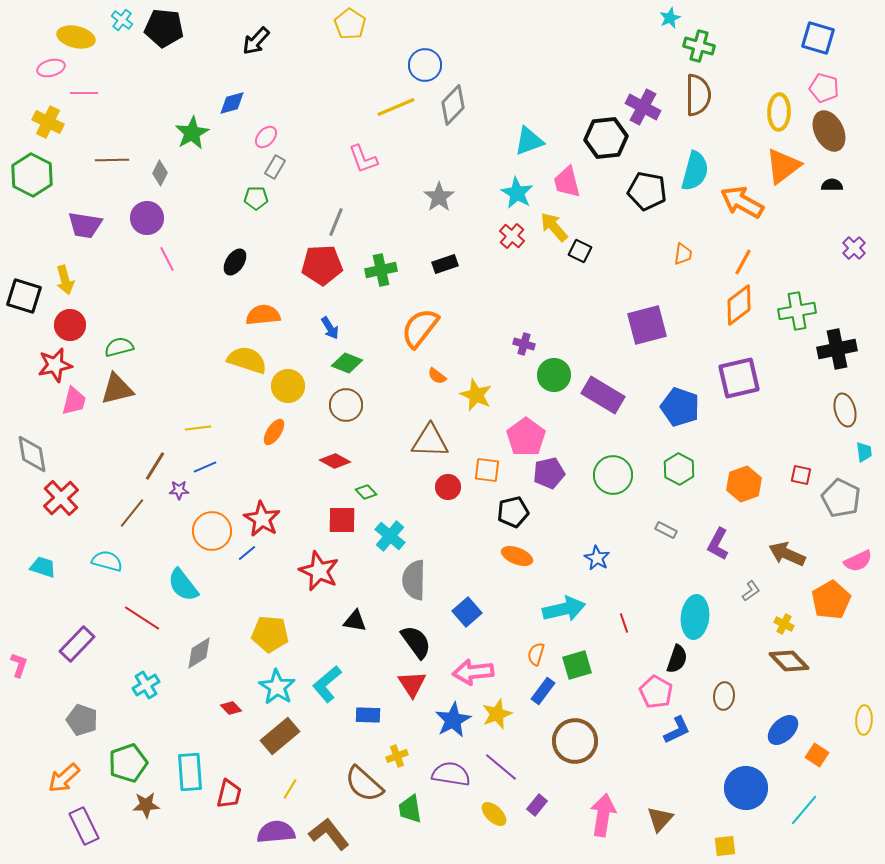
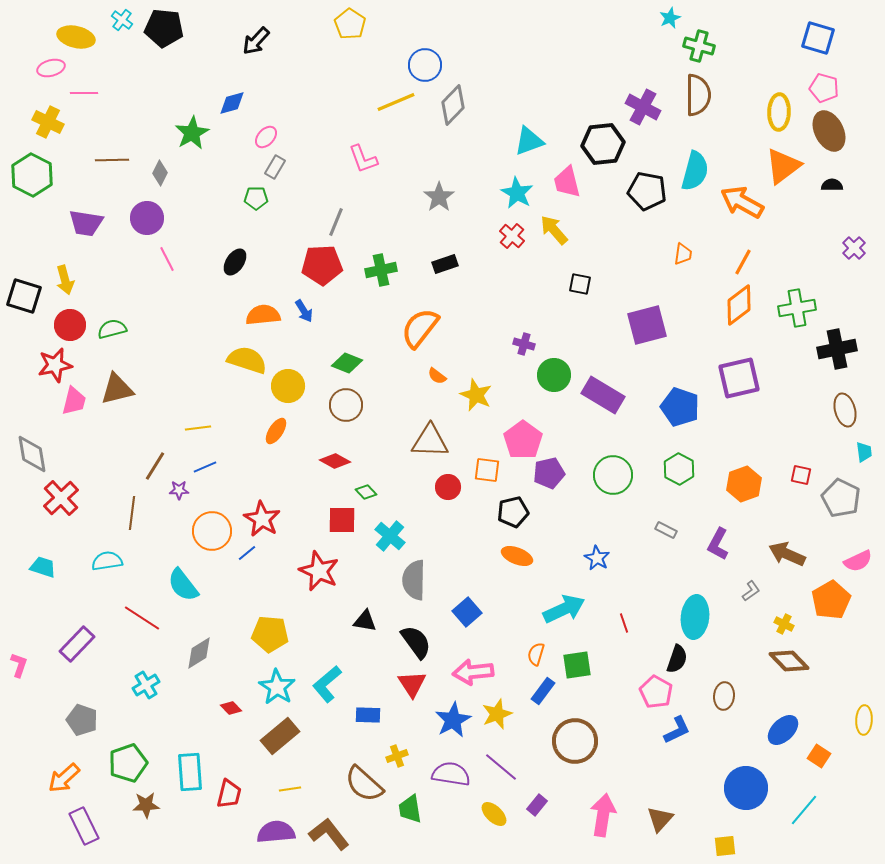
yellow line at (396, 107): moved 5 px up
black hexagon at (606, 138): moved 3 px left, 6 px down
purple trapezoid at (85, 225): moved 1 px right, 2 px up
yellow arrow at (554, 227): moved 3 px down
black square at (580, 251): moved 33 px down; rotated 15 degrees counterclockwise
green cross at (797, 311): moved 3 px up
blue arrow at (330, 328): moved 26 px left, 17 px up
green semicircle at (119, 347): moved 7 px left, 18 px up
orange ellipse at (274, 432): moved 2 px right, 1 px up
pink pentagon at (526, 437): moved 3 px left, 3 px down
brown line at (132, 513): rotated 32 degrees counterclockwise
cyan semicircle at (107, 561): rotated 24 degrees counterclockwise
cyan arrow at (564, 609): rotated 12 degrees counterclockwise
black triangle at (355, 621): moved 10 px right
green square at (577, 665): rotated 8 degrees clockwise
orange square at (817, 755): moved 2 px right, 1 px down
yellow line at (290, 789): rotated 50 degrees clockwise
